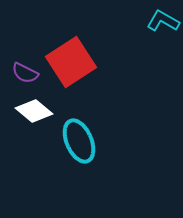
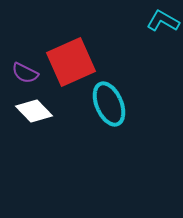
red square: rotated 9 degrees clockwise
white diamond: rotated 6 degrees clockwise
cyan ellipse: moved 30 px right, 37 px up
